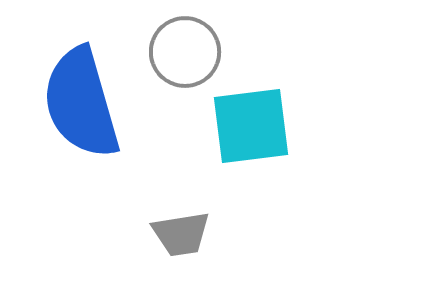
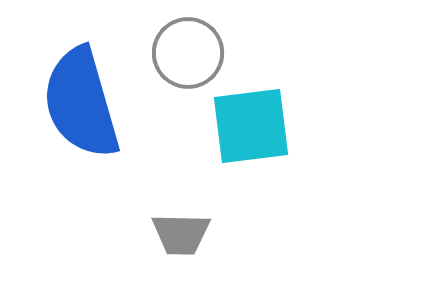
gray circle: moved 3 px right, 1 px down
gray trapezoid: rotated 10 degrees clockwise
